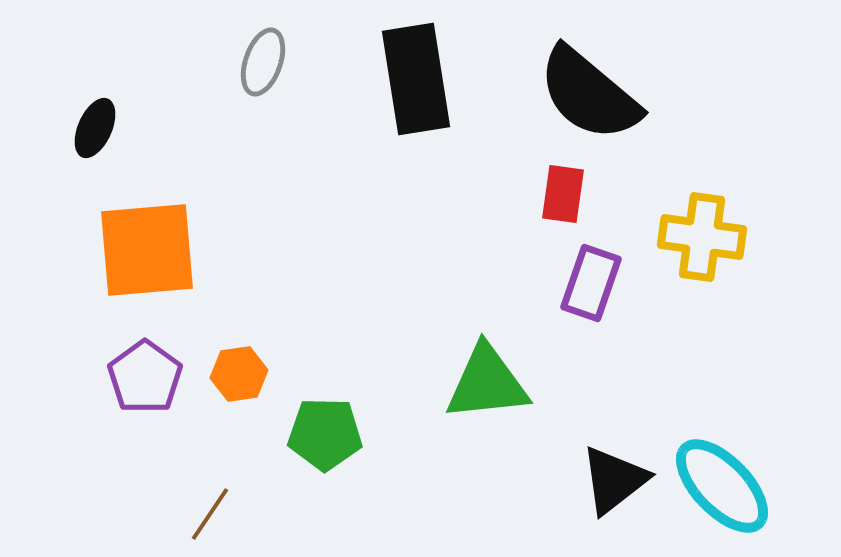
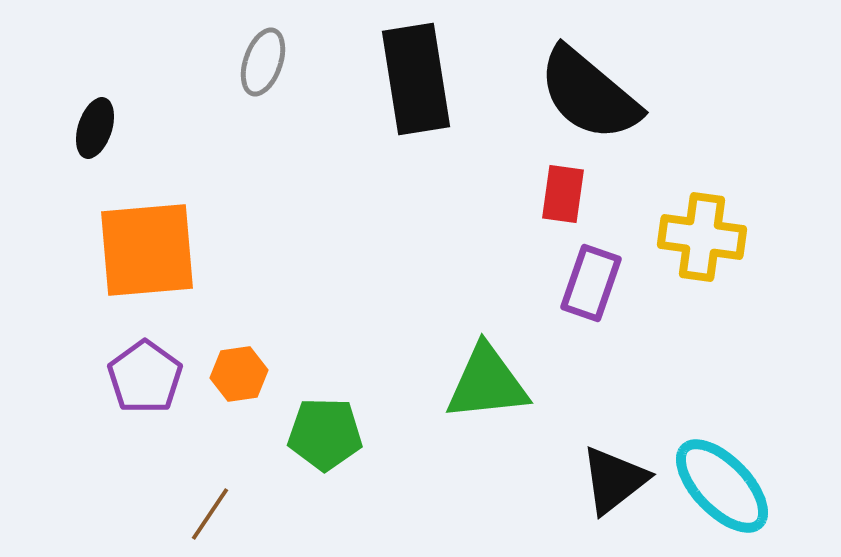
black ellipse: rotated 6 degrees counterclockwise
